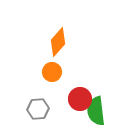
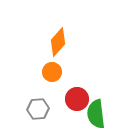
red circle: moved 3 px left
green semicircle: moved 3 px down
